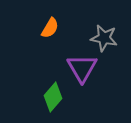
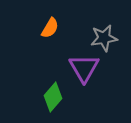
gray star: rotated 20 degrees counterclockwise
purple triangle: moved 2 px right
